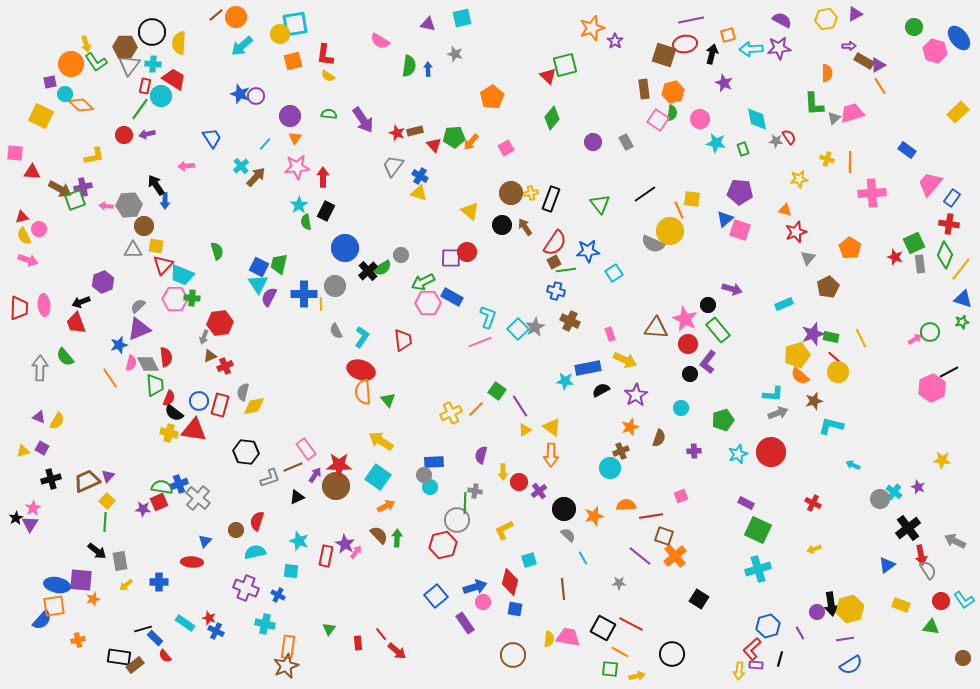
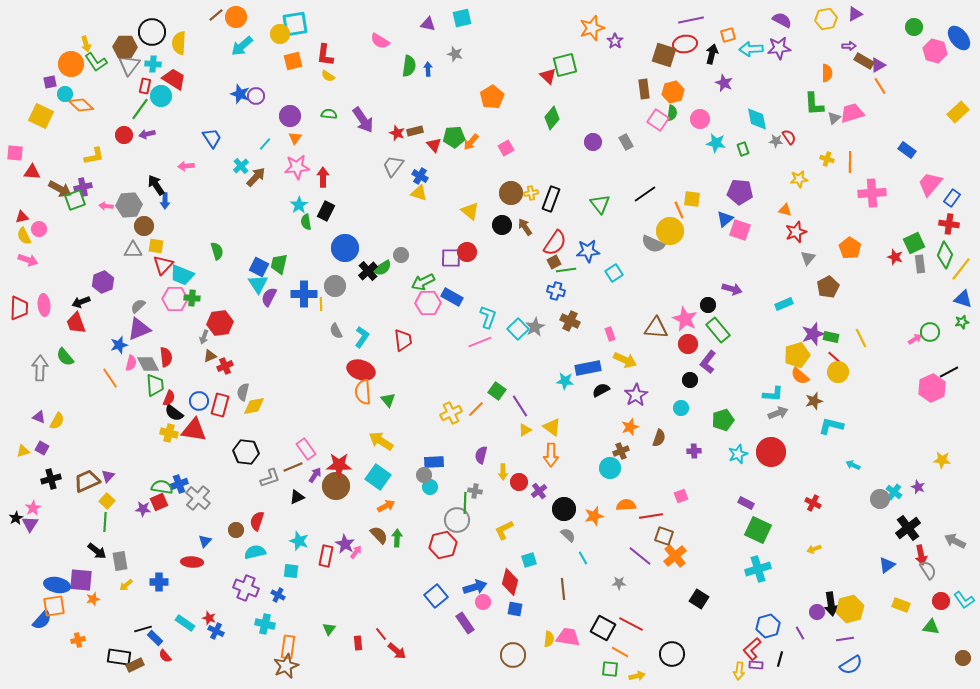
black circle at (690, 374): moved 6 px down
brown rectangle at (135, 665): rotated 12 degrees clockwise
